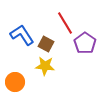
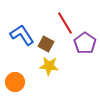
yellow star: moved 4 px right
